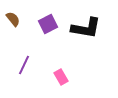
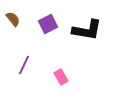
black L-shape: moved 1 px right, 2 px down
